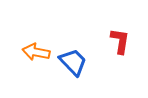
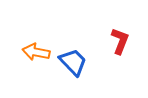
red L-shape: rotated 12 degrees clockwise
